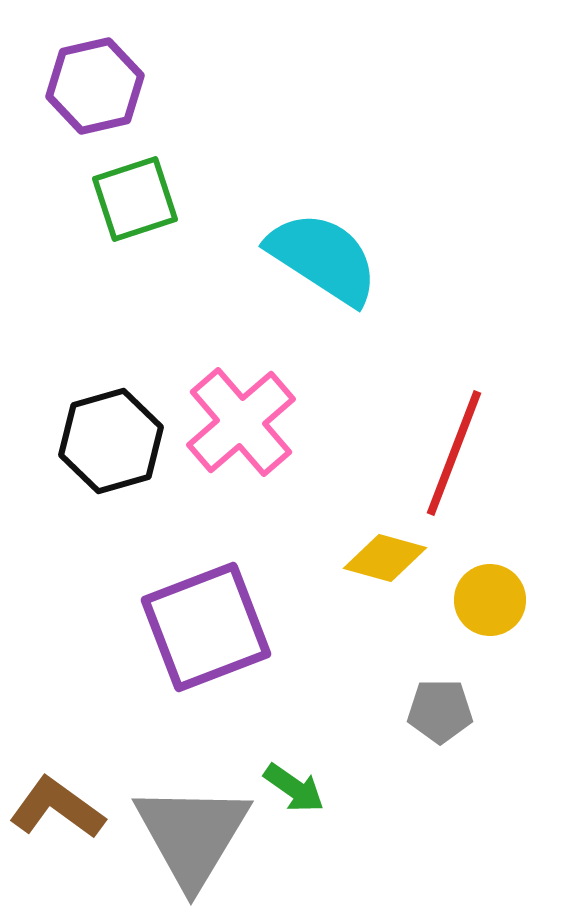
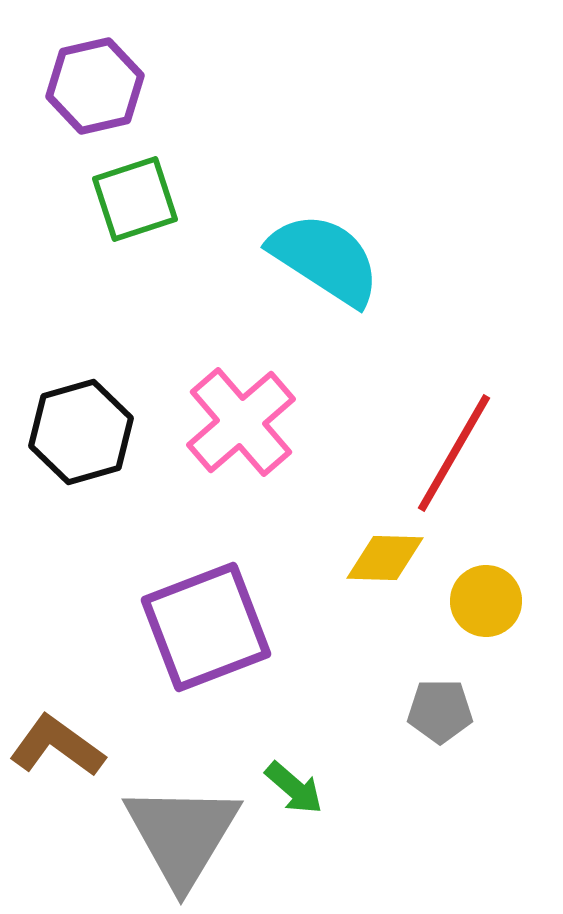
cyan semicircle: moved 2 px right, 1 px down
black hexagon: moved 30 px left, 9 px up
red line: rotated 9 degrees clockwise
yellow diamond: rotated 14 degrees counterclockwise
yellow circle: moved 4 px left, 1 px down
green arrow: rotated 6 degrees clockwise
brown L-shape: moved 62 px up
gray triangle: moved 10 px left
